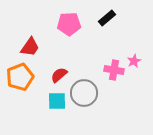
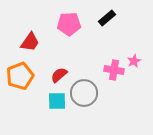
red trapezoid: moved 5 px up
orange pentagon: moved 1 px up
